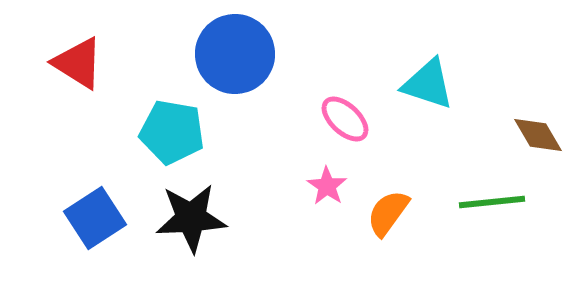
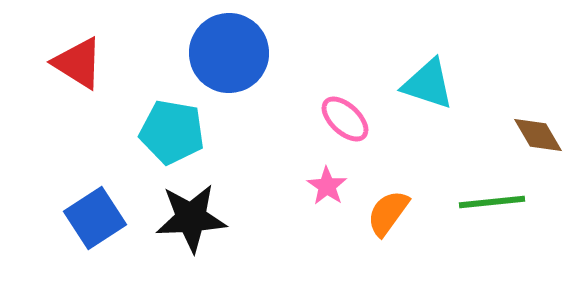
blue circle: moved 6 px left, 1 px up
